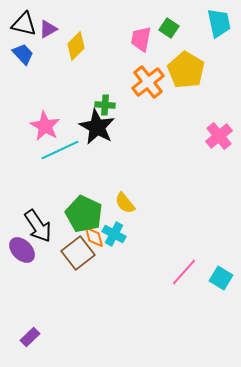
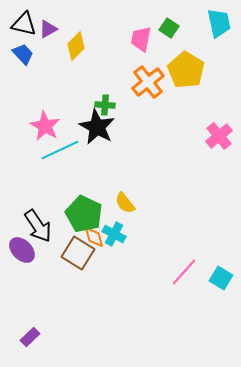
brown square: rotated 20 degrees counterclockwise
